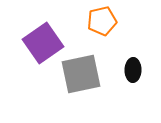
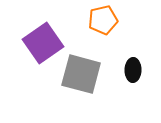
orange pentagon: moved 1 px right, 1 px up
gray square: rotated 27 degrees clockwise
